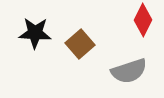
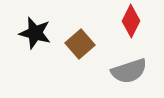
red diamond: moved 12 px left, 1 px down
black star: rotated 12 degrees clockwise
